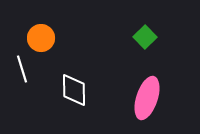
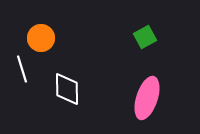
green square: rotated 15 degrees clockwise
white diamond: moved 7 px left, 1 px up
